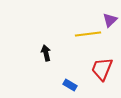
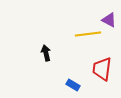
purple triangle: moved 1 px left; rotated 49 degrees counterclockwise
red trapezoid: rotated 15 degrees counterclockwise
blue rectangle: moved 3 px right
